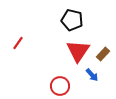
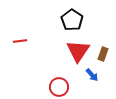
black pentagon: rotated 20 degrees clockwise
red line: moved 2 px right, 2 px up; rotated 48 degrees clockwise
brown rectangle: rotated 24 degrees counterclockwise
red circle: moved 1 px left, 1 px down
